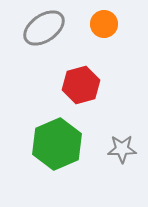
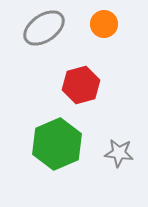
gray star: moved 3 px left, 4 px down; rotated 8 degrees clockwise
